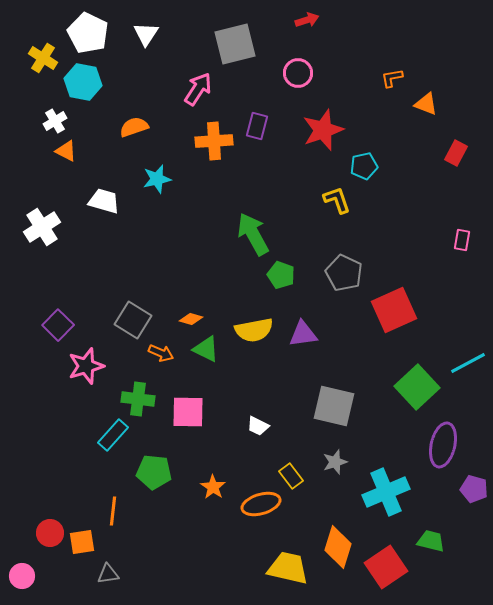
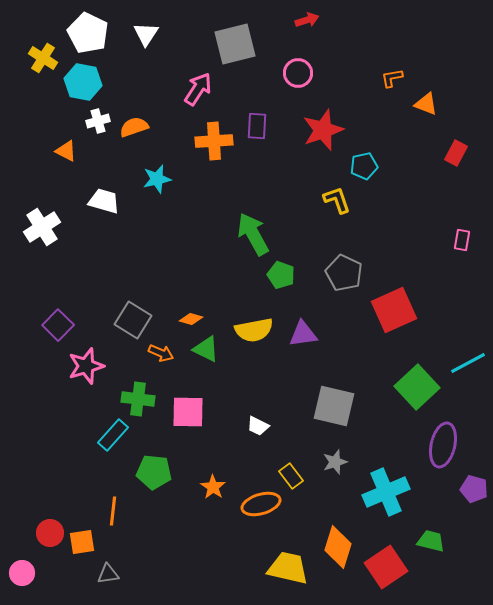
white cross at (55, 121): moved 43 px right; rotated 15 degrees clockwise
purple rectangle at (257, 126): rotated 12 degrees counterclockwise
pink circle at (22, 576): moved 3 px up
